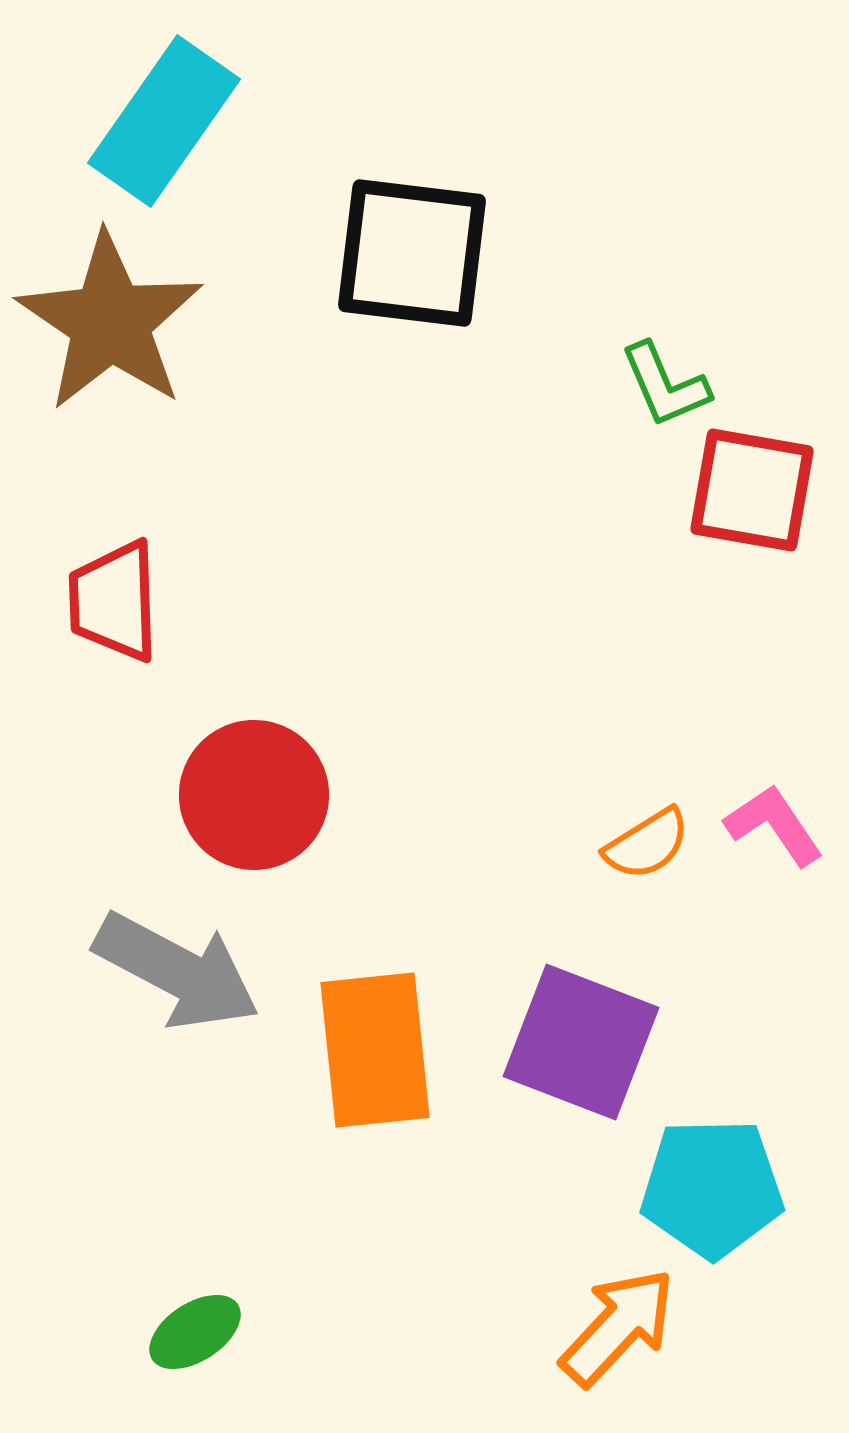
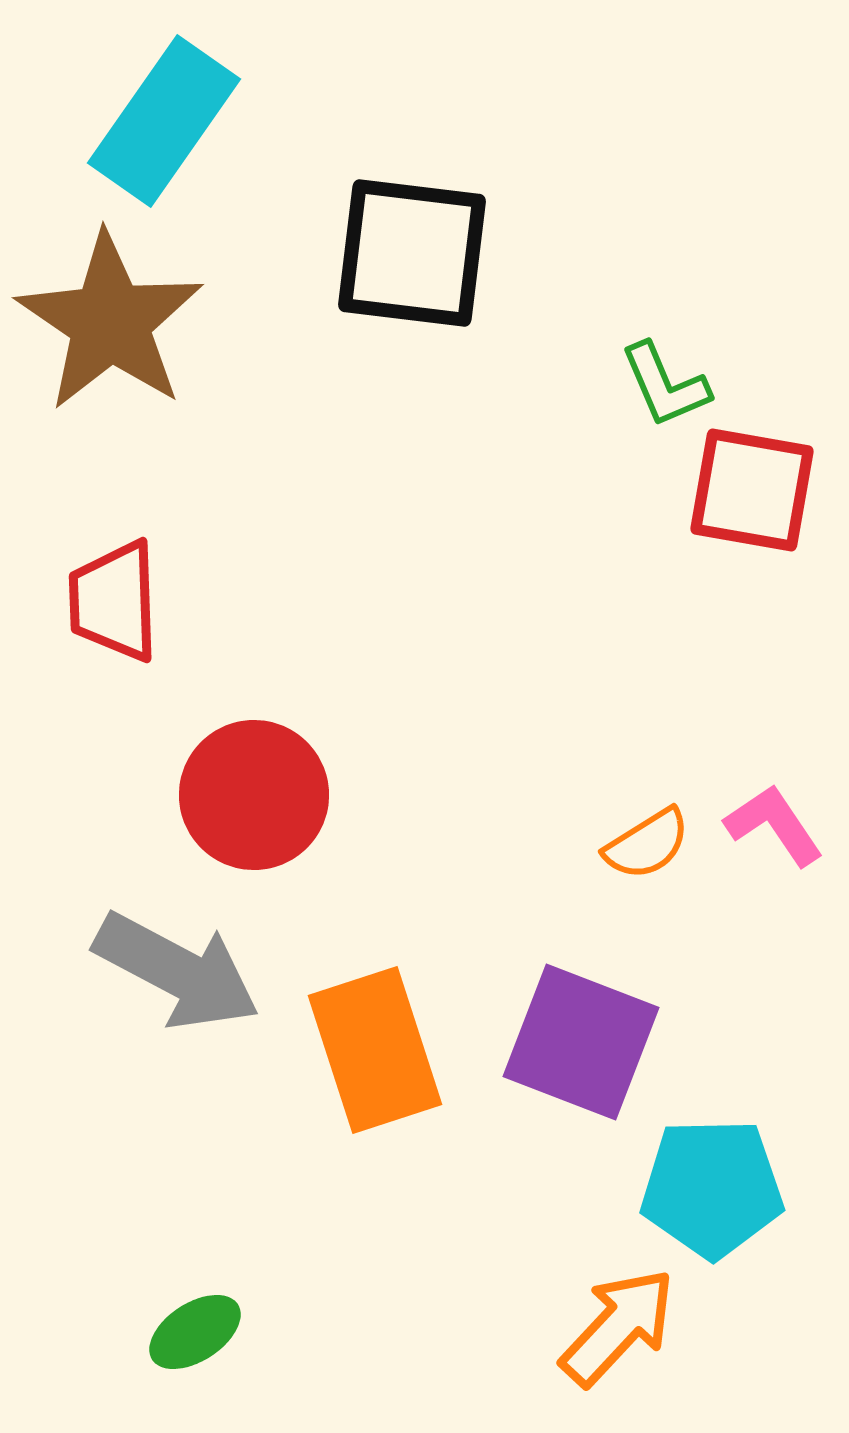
orange rectangle: rotated 12 degrees counterclockwise
